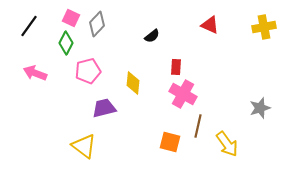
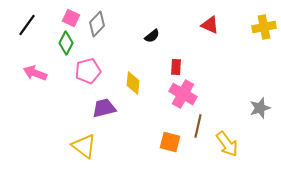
black line: moved 2 px left, 1 px up
